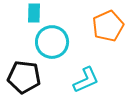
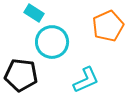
cyan rectangle: rotated 60 degrees counterclockwise
black pentagon: moved 3 px left, 2 px up
